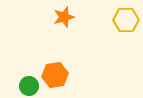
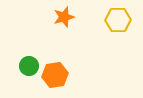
yellow hexagon: moved 8 px left
green circle: moved 20 px up
